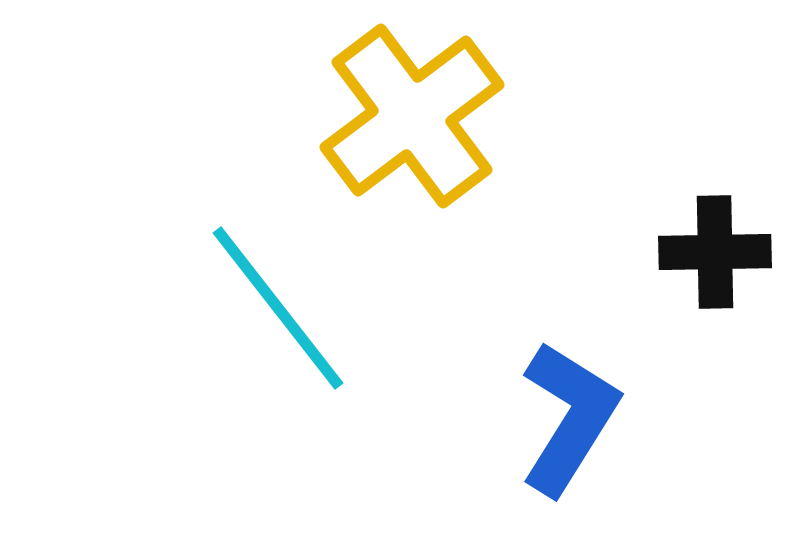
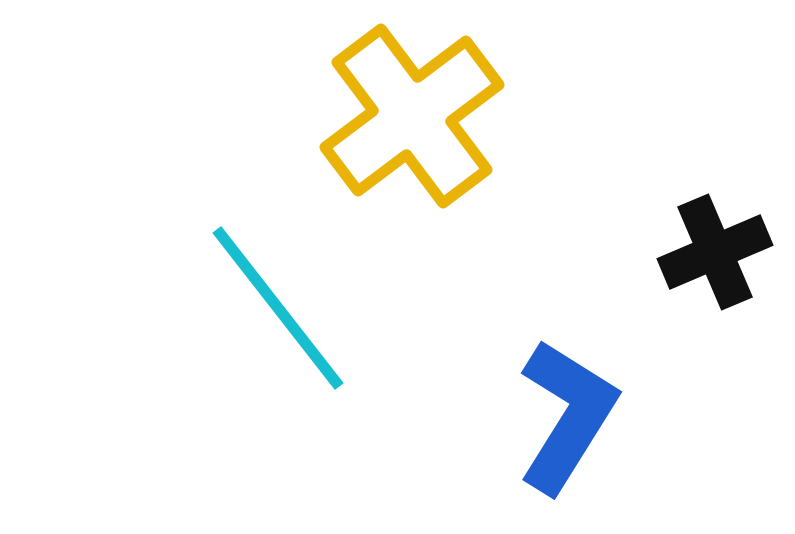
black cross: rotated 22 degrees counterclockwise
blue L-shape: moved 2 px left, 2 px up
